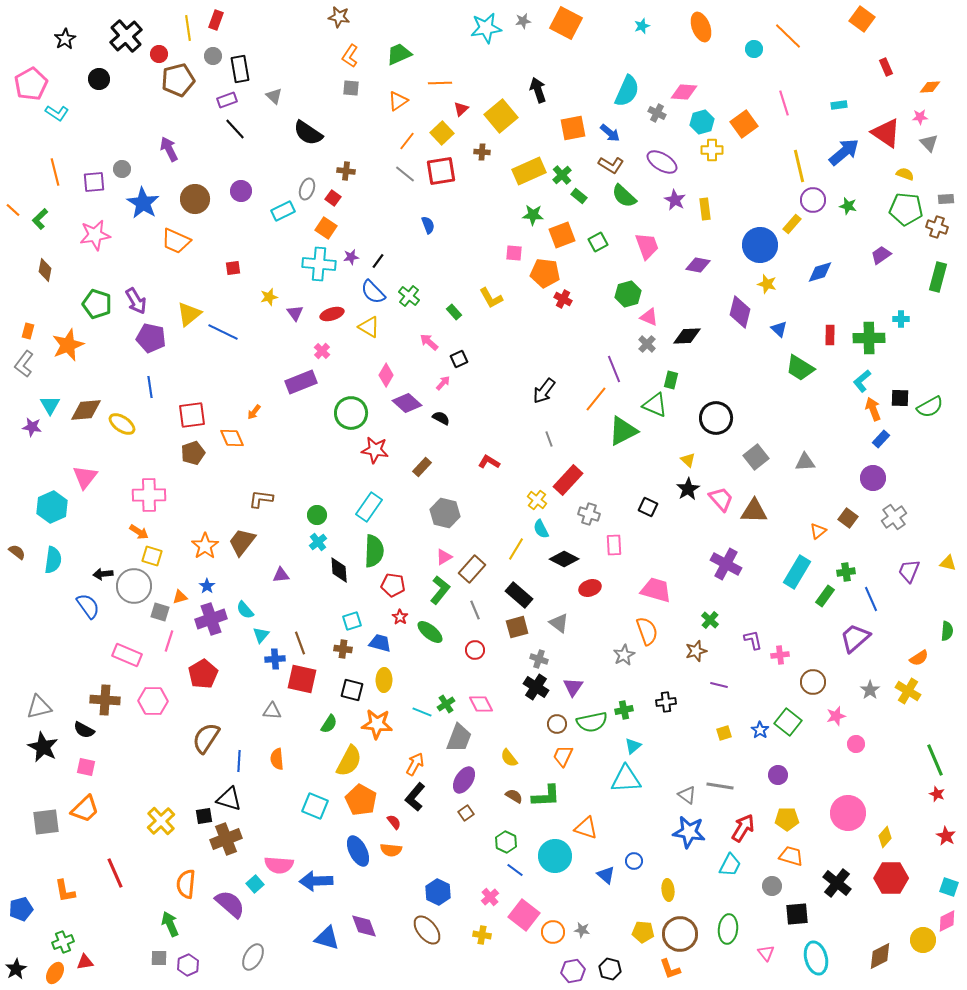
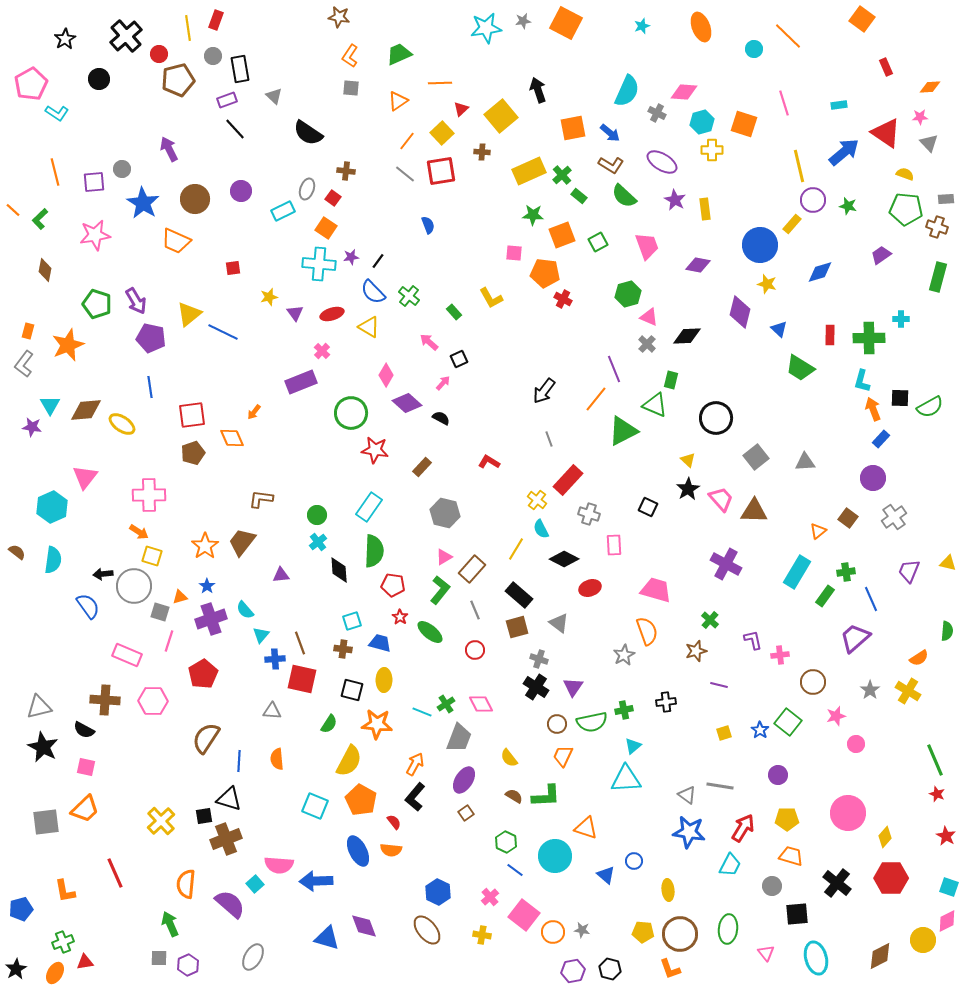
orange square at (744, 124): rotated 36 degrees counterclockwise
cyan L-shape at (862, 381): rotated 35 degrees counterclockwise
